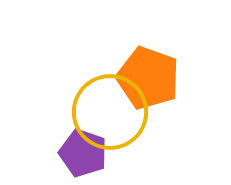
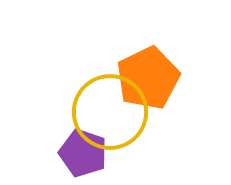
orange pentagon: rotated 26 degrees clockwise
